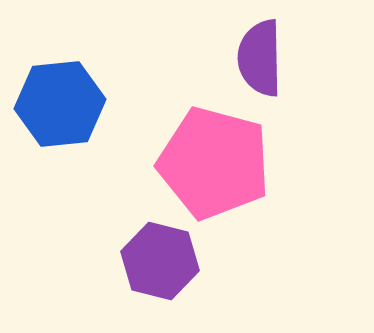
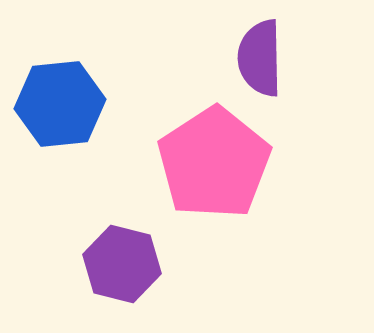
pink pentagon: rotated 24 degrees clockwise
purple hexagon: moved 38 px left, 3 px down
